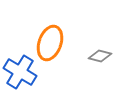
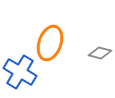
gray diamond: moved 3 px up
